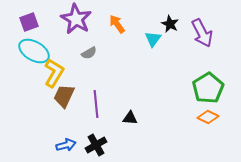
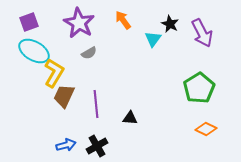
purple star: moved 3 px right, 4 px down
orange arrow: moved 6 px right, 4 px up
green pentagon: moved 9 px left
orange diamond: moved 2 px left, 12 px down
black cross: moved 1 px right, 1 px down
